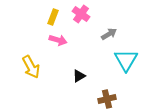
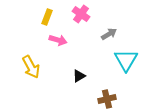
yellow rectangle: moved 6 px left
